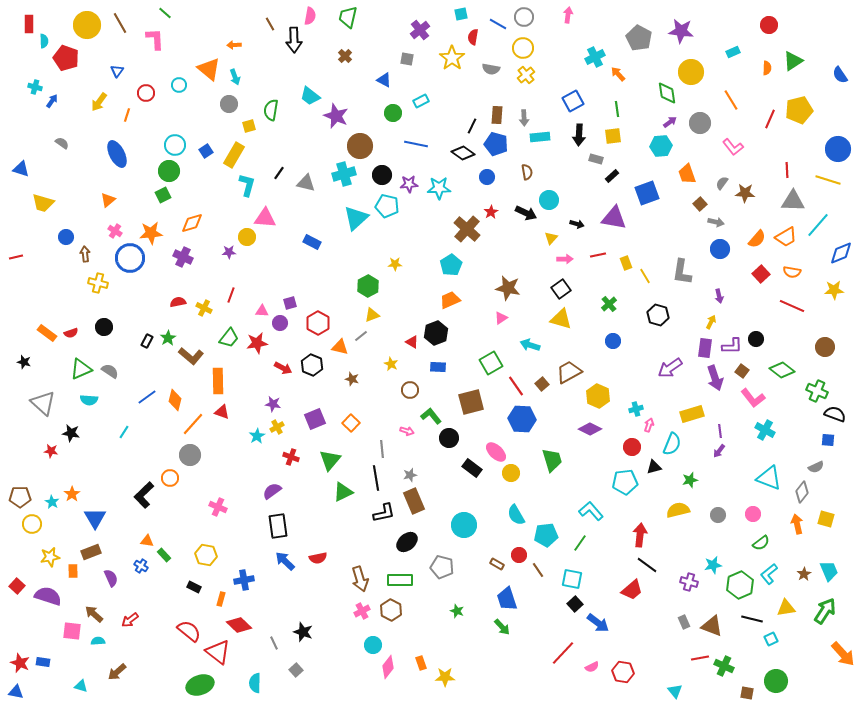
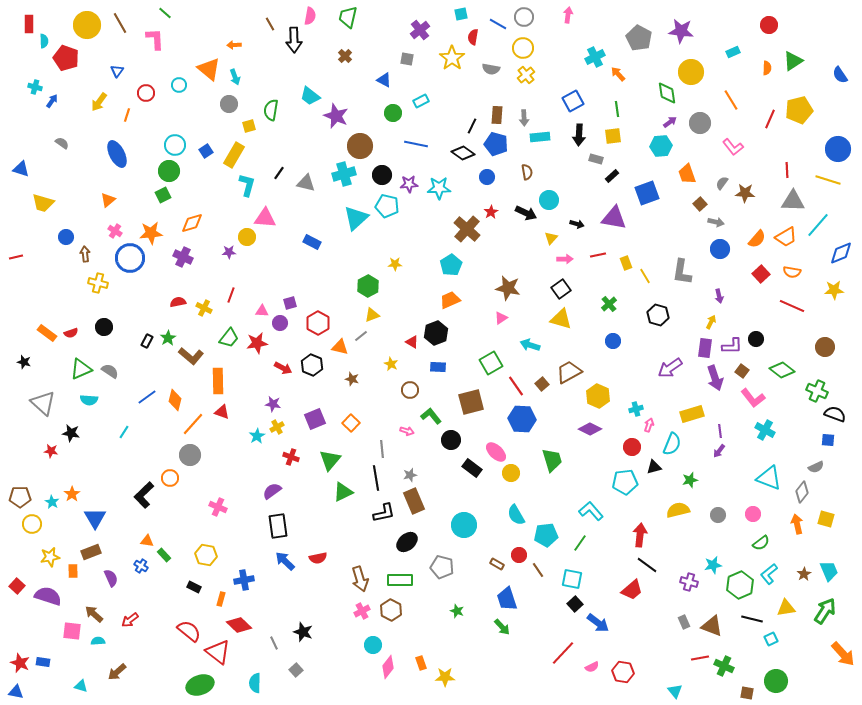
black circle at (449, 438): moved 2 px right, 2 px down
